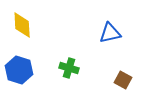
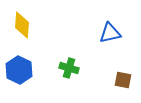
yellow diamond: rotated 8 degrees clockwise
blue hexagon: rotated 8 degrees clockwise
brown square: rotated 18 degrees counterclockwise
